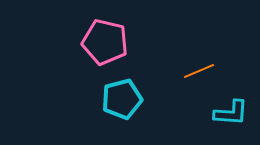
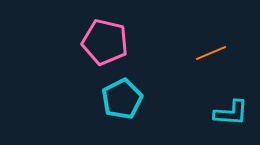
orange line: moved 12 px right, 18 px up
cyan pentagon: rotated 12 degrees counterclockwise
